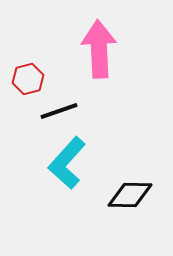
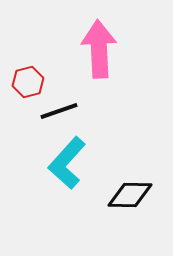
red hexagon: moved 3 px down
